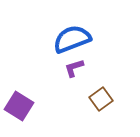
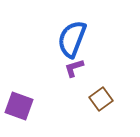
blue semicircle: rotated 48 degrees counterclockwise
purple square: rotated 12 degrees counterclockwise
